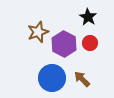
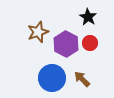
purple hexagon: moved 2 px right
